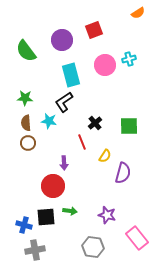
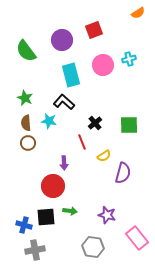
pink circle: moved 2 px left
green star: rotated 21 degrees clockwise
black L-shape: rotated 75 degrees clockwise
green square: moved 1 px up
yellow semicircle: moved 1 px left; rotated 24 degrees clockwise
